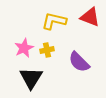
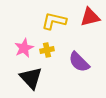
red triangle: rotated 35 degrees counterclockwise
black triangle: rotated 15 degrees counterclockwise
